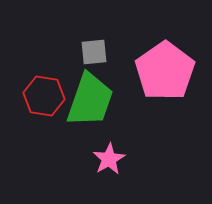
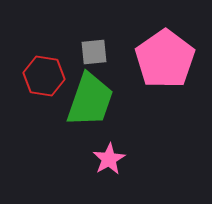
pink pentagon: moved 12 px up
red hexagon: moved 20 px up
